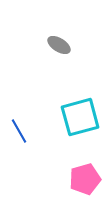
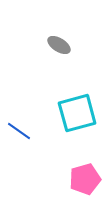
cyan square: moved 3 px left, 4 px up
blue line: rotated 25 degrees counterclockwise
